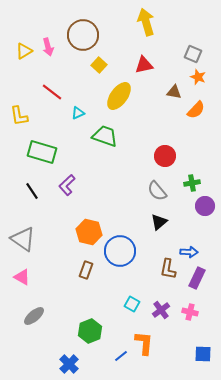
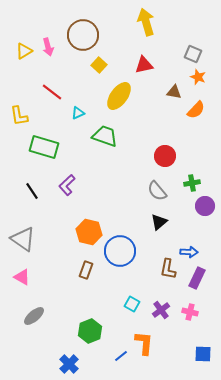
green rectangle: moved 2 px right, 5 px up
